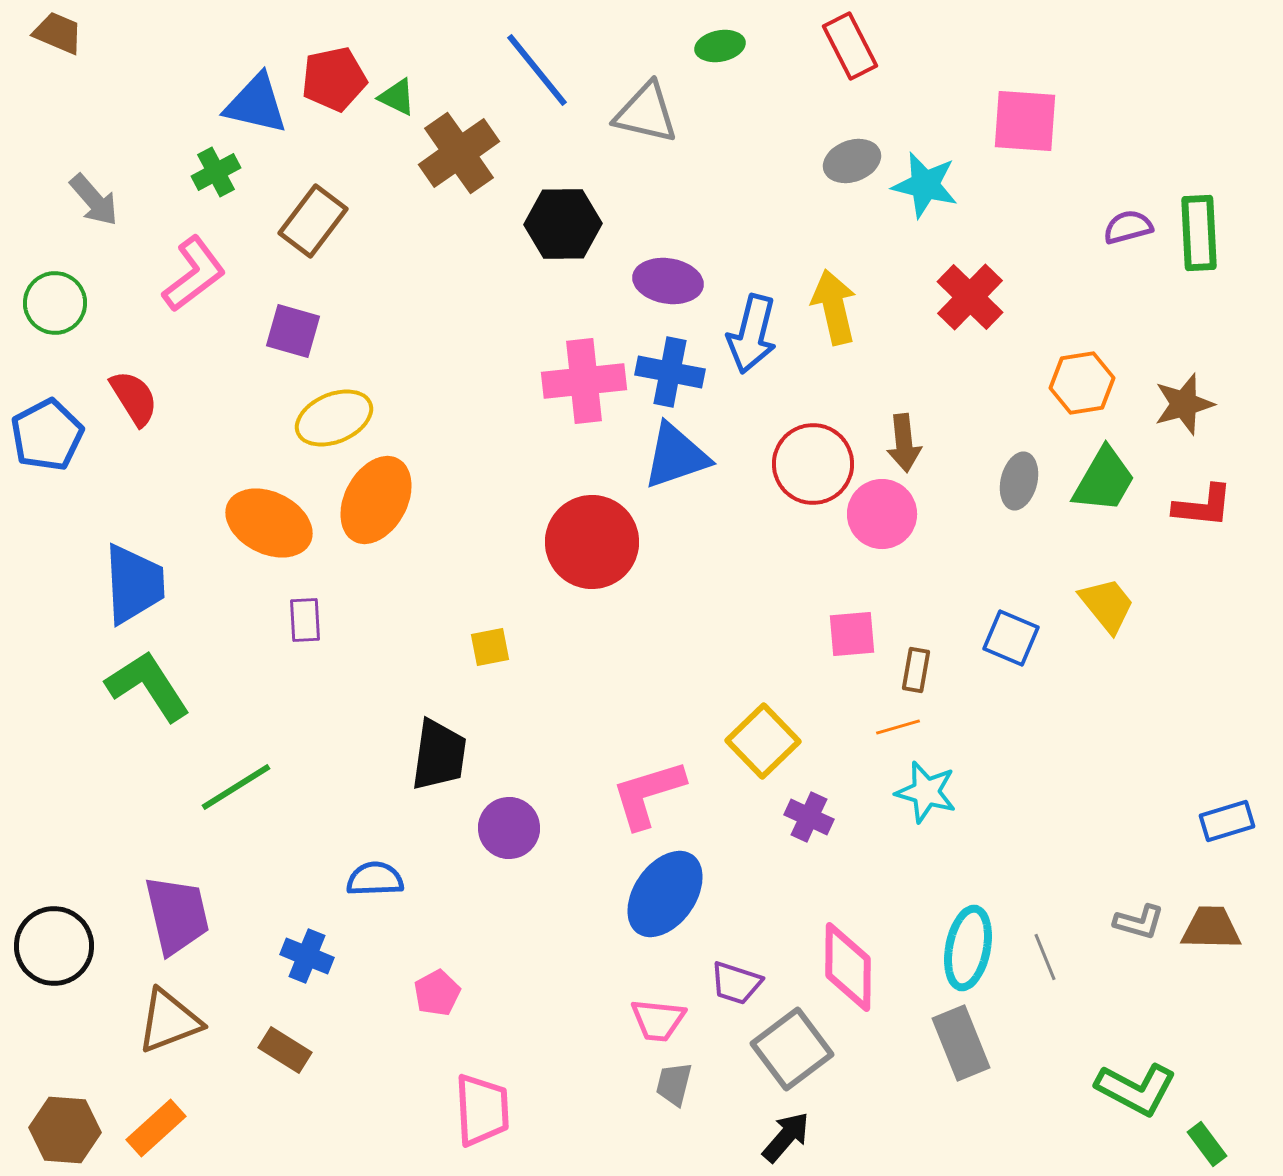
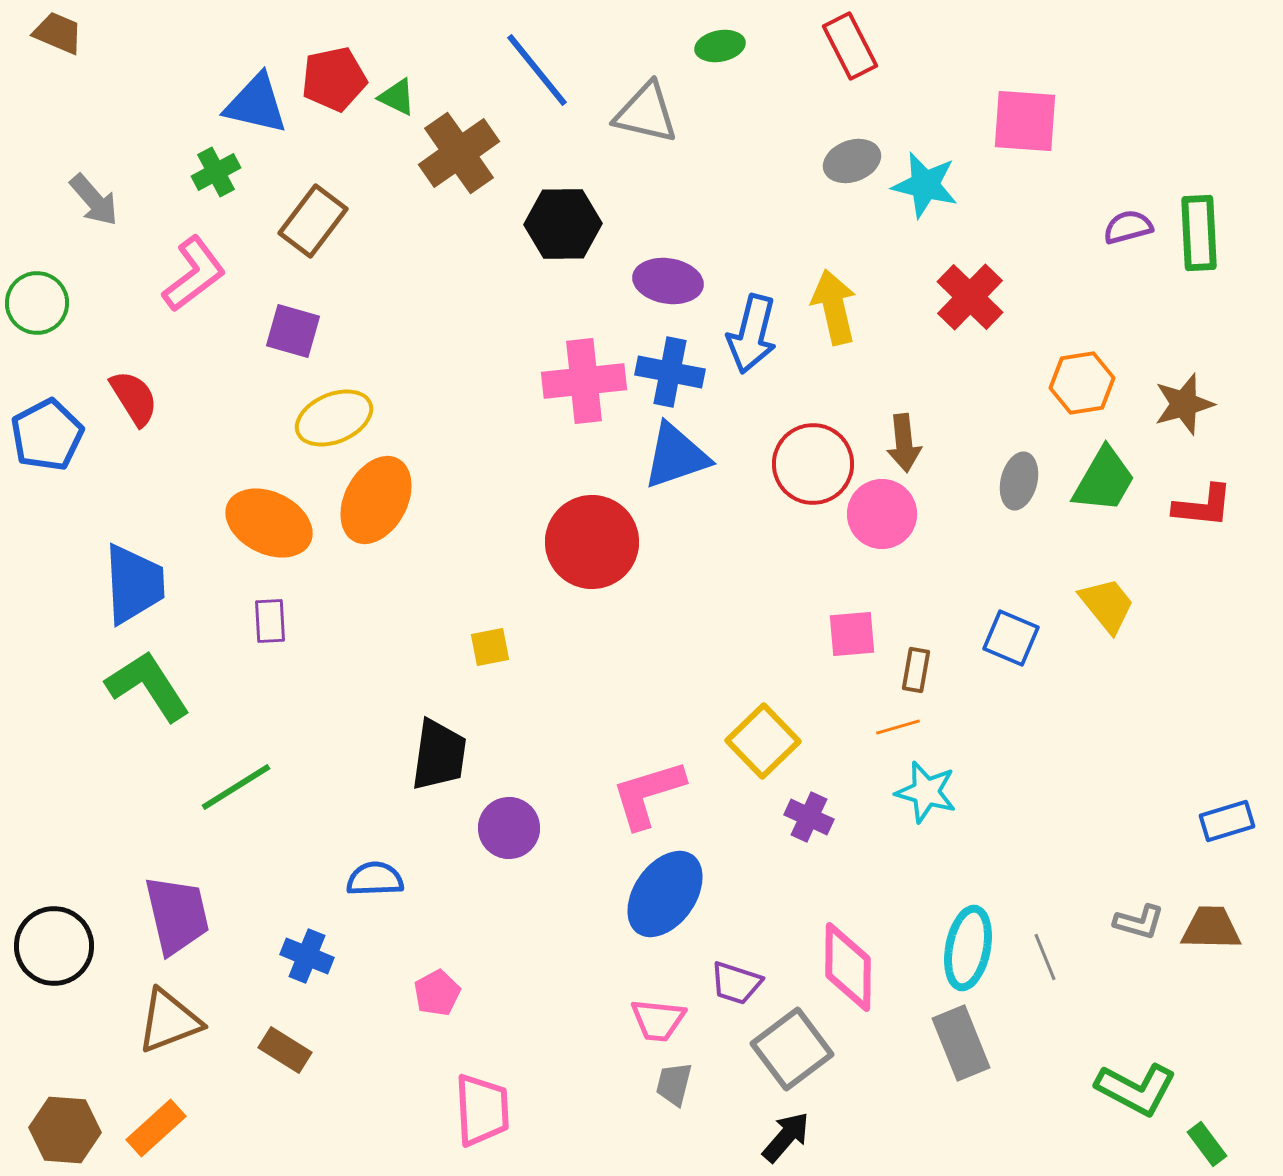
green circle at (55, 303): moved 18 px left
purple rectangle at (305, 620): moved 35 px left, 1 px down
